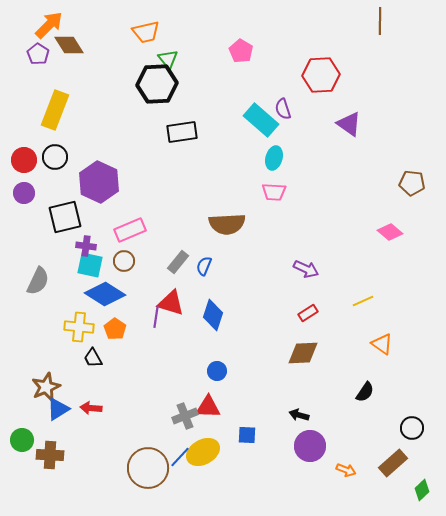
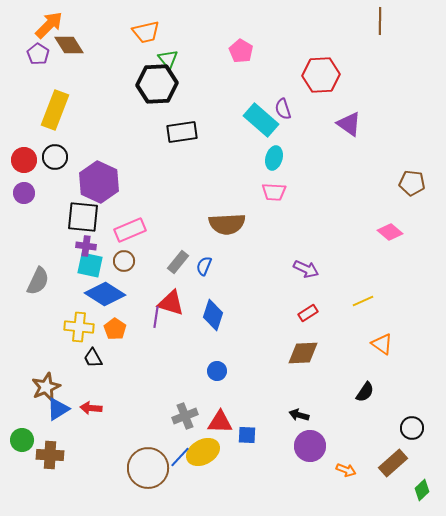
black square at (65, 217): moved 18 px right; rotated 20 degrees clockwise
red triangle at (208, 407): moved 12 px right, 15 px down
